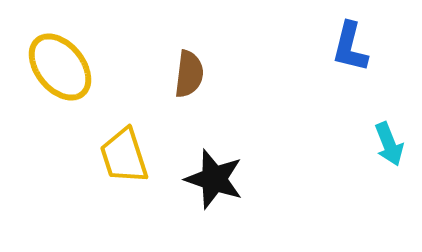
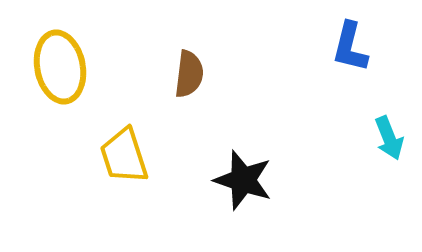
yellow ellipse: rotated 28 degrees clockwise
cyan arrow: moved 6 px up
black star: moved 29 px right, 1 px down
